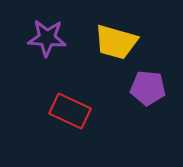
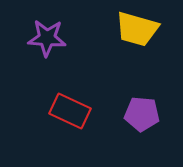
yellow trapezoid: moved 21 px right, 13 px up
purple pentagon: moved 6 px left, 26 px down
